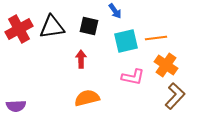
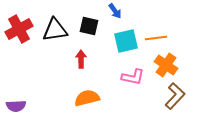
black triangle: moved 3 px right, 3 px down
